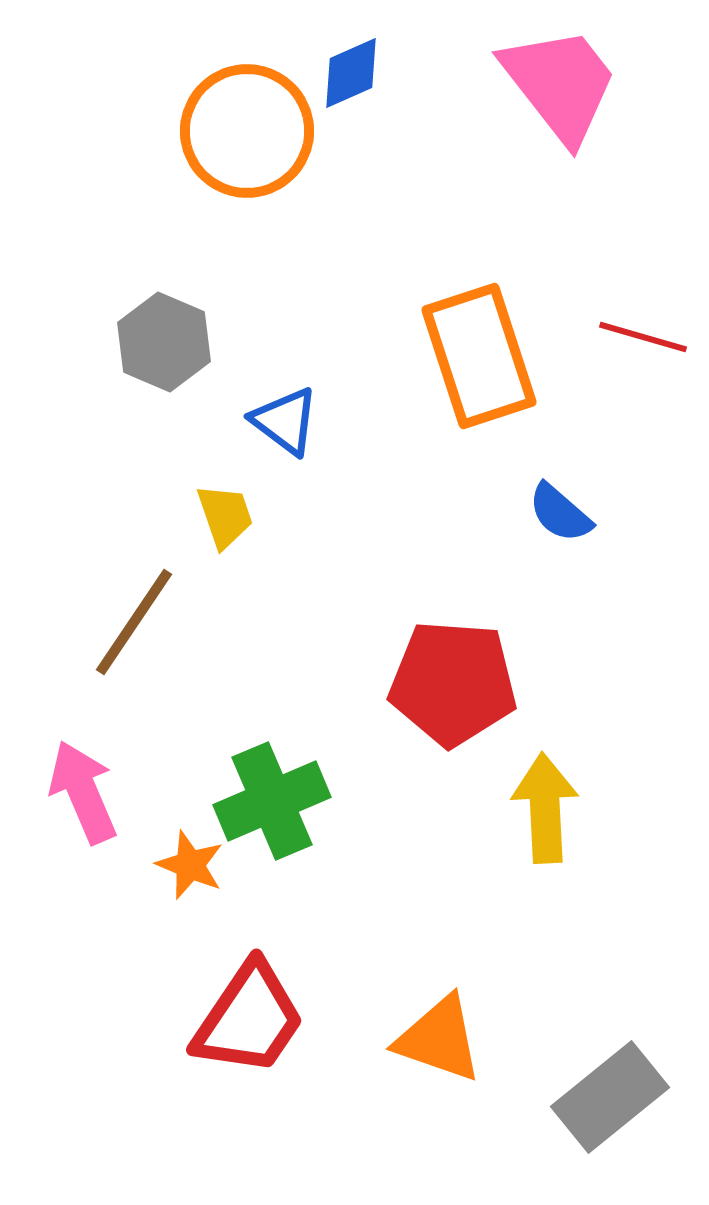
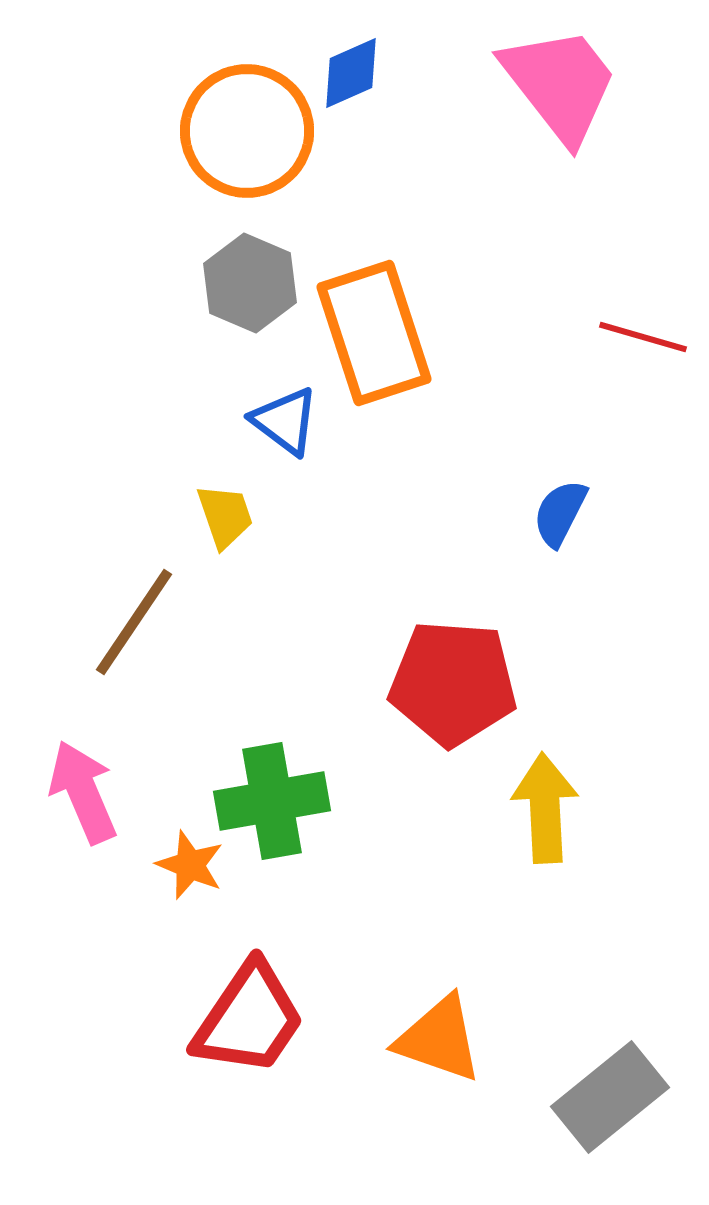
gray hexagon: moved 86 px right, 59 px up
orange rectangle: moved 105 px left, 23 px up
blue semicircle: rotated 76 degrees clockwise
green cross: rotated 13 degrees clockwise
